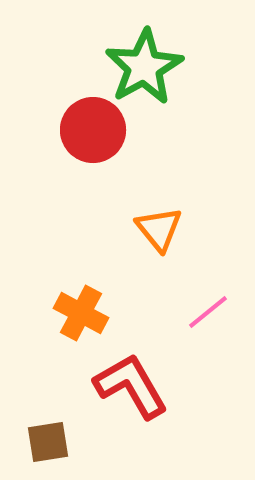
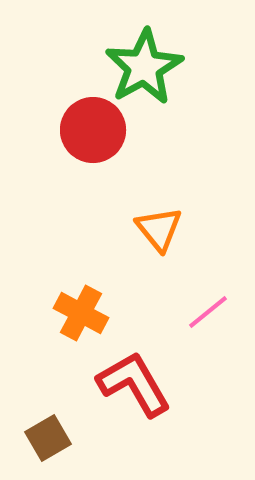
red L-shape: moved 3 px right, 2 px up
brown square: moved 4 px up; rotated 21 degrees counterclockwise
